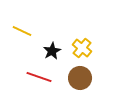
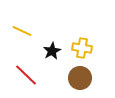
yellow cross: rotated 30 degrees counterclockwise
red line: moved 13 px left, 2 px up; rotated 25 degrees clockwise
